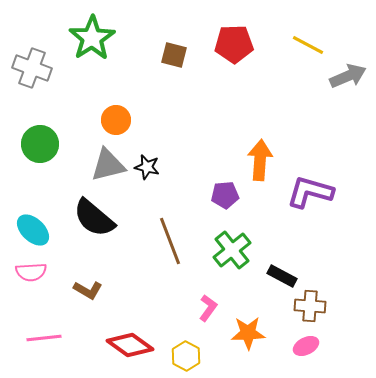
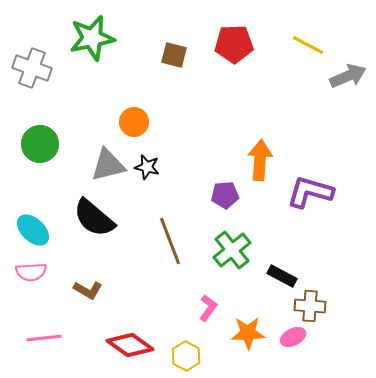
green star: rotated 21 degrees clockwise
orange circle: moved 18 px right, 2 px down
pink ellipse: moved 13 px left, 9 px up
